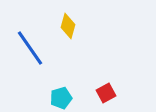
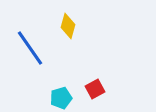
red square: moved 11 px left, 4 px up
